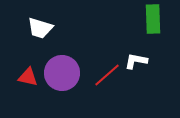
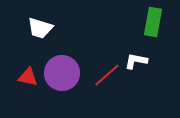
green rectangle: moved 3 px down; rotated 12 degrees clockwise
